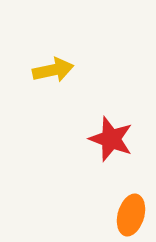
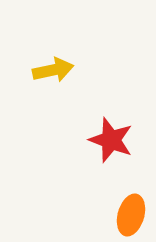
red star: moved 1 px down
